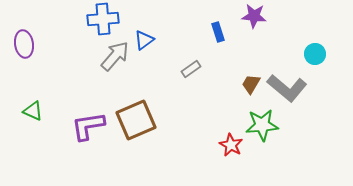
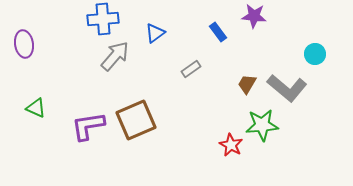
blue rectangle: rotated 18 degrees counterclockwise
blue triangle: moved 11 px right, 7 px up
brown trapezoid: moved 4 px left
green triangle: moved 3 px right, 3 px up
